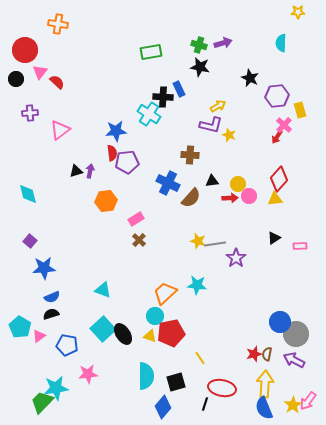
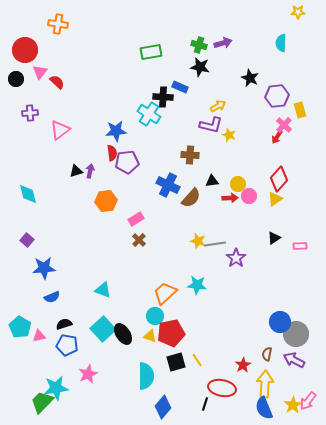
blue rectangle at (179, 89): moved 1 px right, 2 px up; rotated 42 degrees counterclockwise
blue cross at (168, 183): moved 2 px down
yellow triangle at (275, 199): rotated 28 degrees counterclockwise
purple square at (30, 241): moved 3 px left, 1 px up
black semicircle at (51, 314): moved 13 px right, 10 px down
pink triangle at (39, 336): rotated 24 degrees clockwise
red star at (254, 354): moved 11 px left, 11 px down; rotated 14 degrees counterclockwise
yellow line at (200, 358): moved 3 px left, 2 px down
pink star at (88, 374): rotated 18 degrees counterclockwise
black square at (176, 382): moved 20 px up
